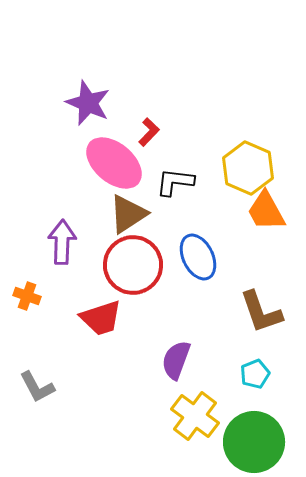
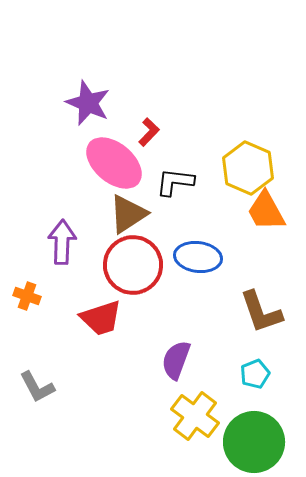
blue ellipse: rotated 57 degrees counterclockwise
